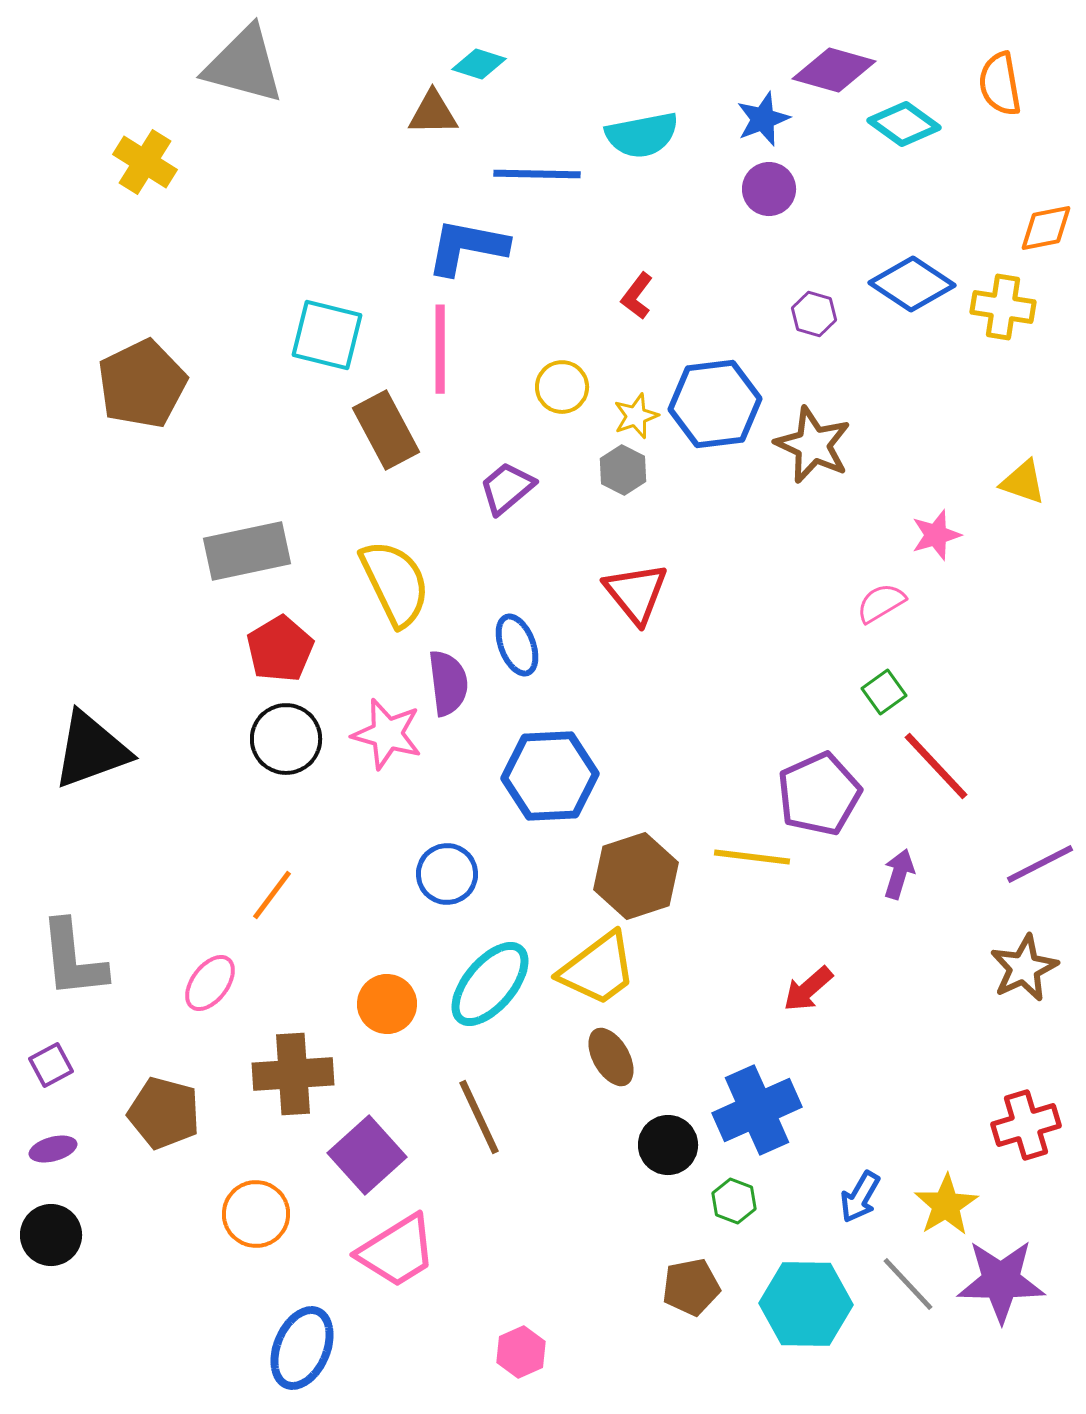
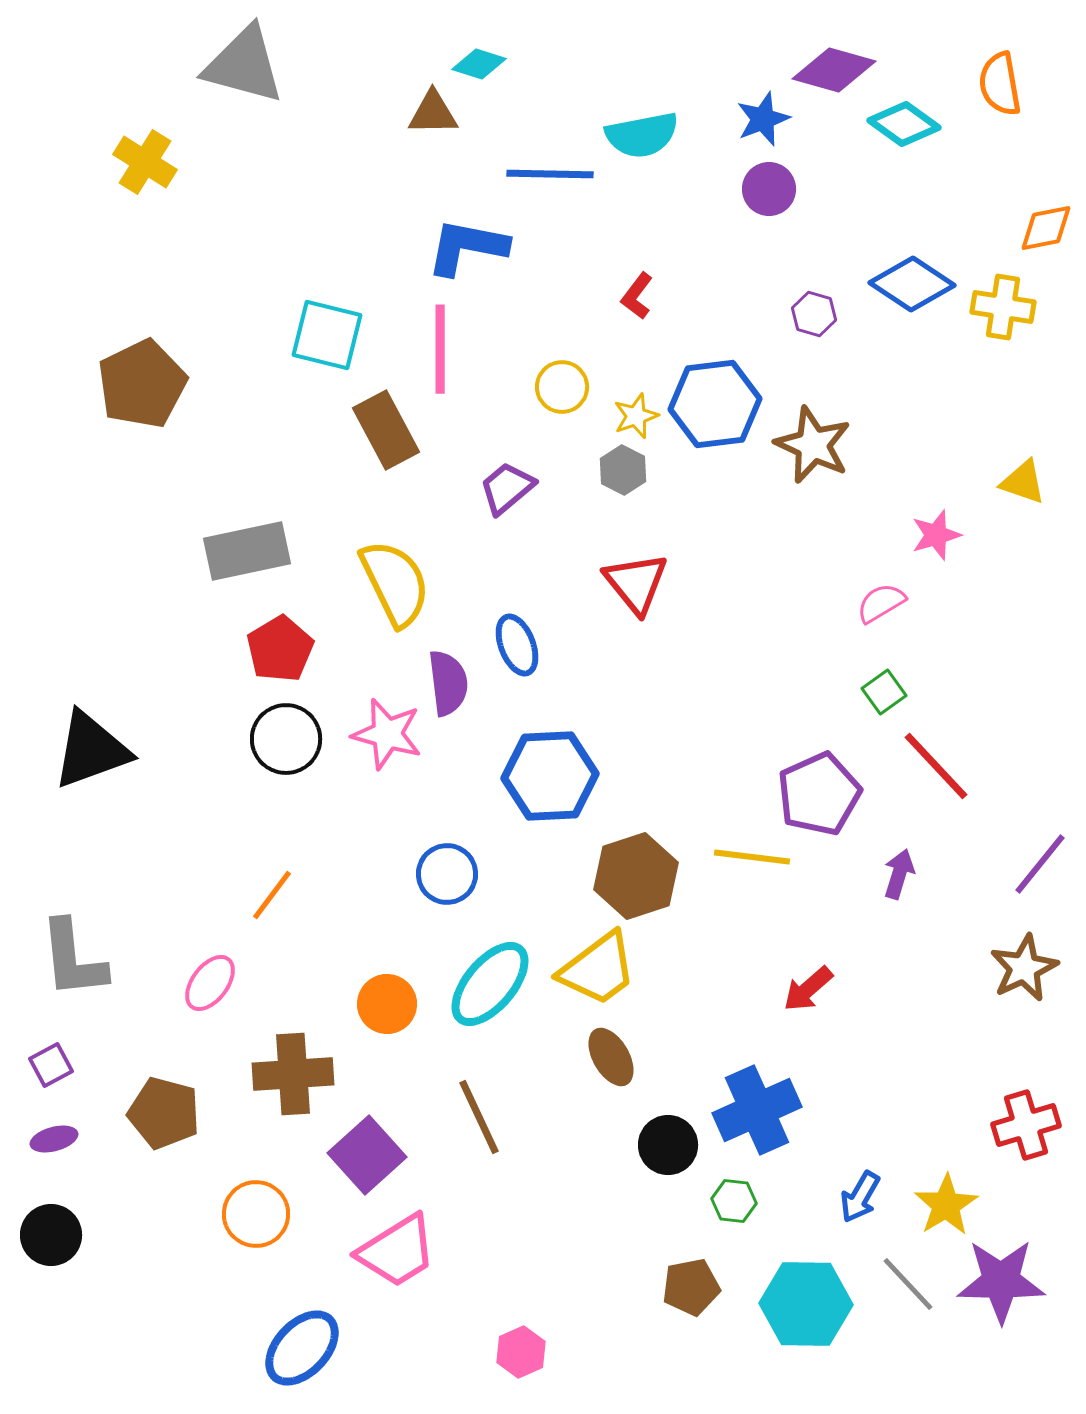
blue line at (537, 174): moved 13 px right
red triangle at (636, 593): moved 10 px up
purple line at (1040, 864): rotated 24 degrees counterclockwise
purple ellipse at (53, 1149): moved 1 px right, 10 px up
green hexagon at (734, 1201): rotated 15 degrees counterclockwise
blue ellipse at (302, 1348): rotated 20 degrees clockwise
